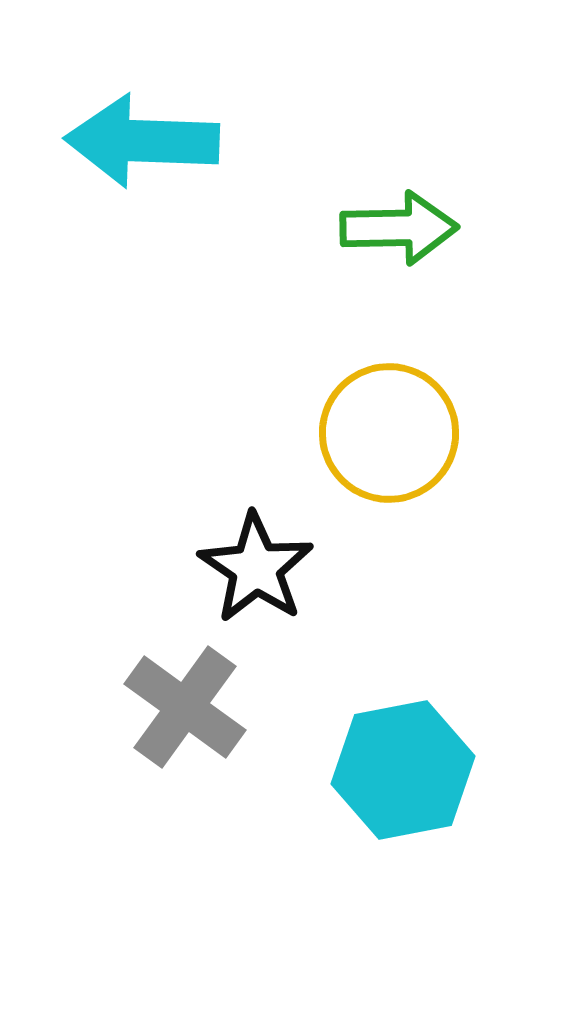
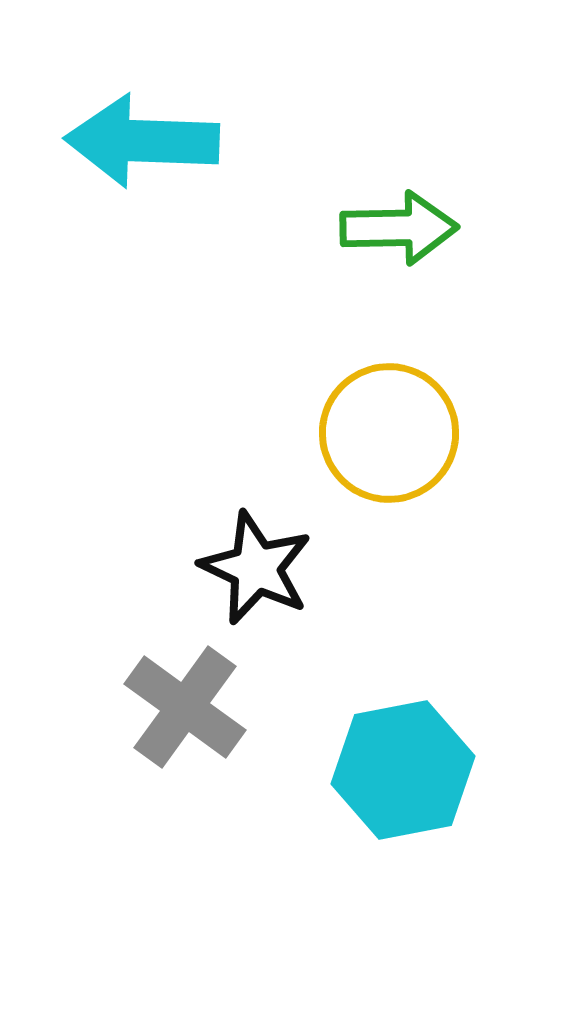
black star: rotated 9 degrees counterclockwise
